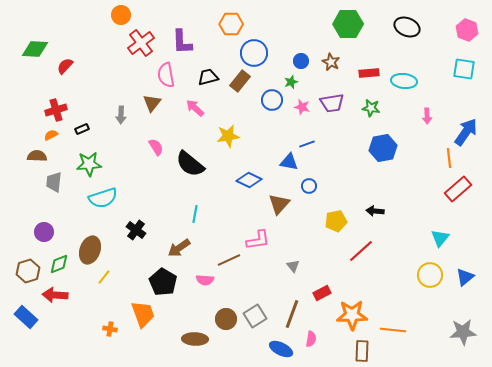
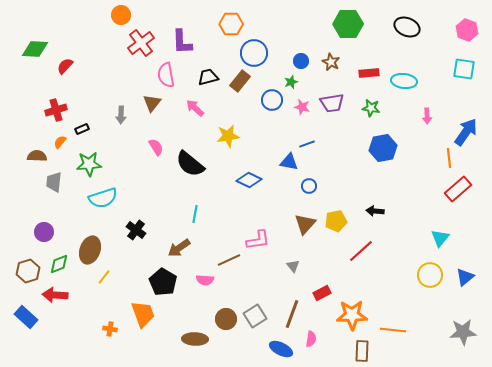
orange semicircle at (51, 135): moved 9 px right, 7 px down; rotated 24 degrees counterclockwise
brown triangle at (279, 204): moved 26 px right, 20 px down
